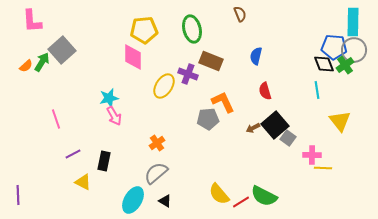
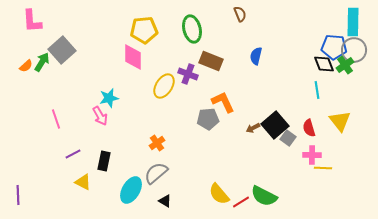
red semicircle at (265, 91): moved 44 px right, 37 px down
pink arrow at (114, 116): moved 14 px left
cyan ellipse at (133, 200): moved 2 px left, 10 px up
